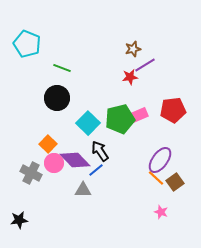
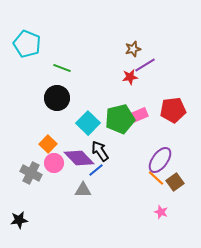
purple diamond: moved 4 px right, 2 px up
